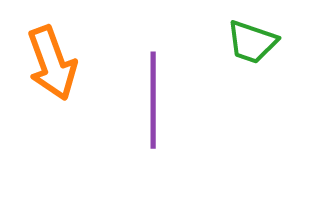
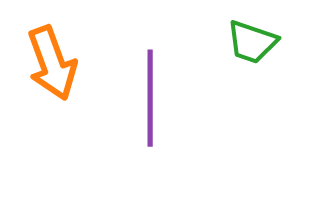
purple line: moved 3 px left, 2 px up
